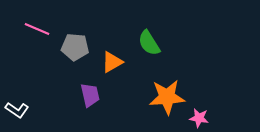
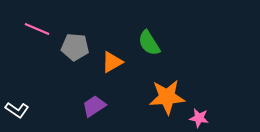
purple trapezoid: moved 4 px right, 11 px down; rotated 110 degrees counterclockwise
